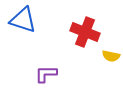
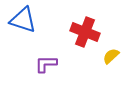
yellow semicircle: rotated 126 degrees clockwise
purple L-shape: moved 10 px up
